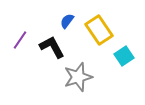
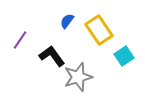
black L-shape: moved 9 px down; rotated 8 degrees counterclockwise
